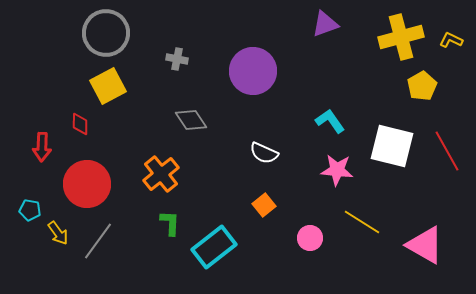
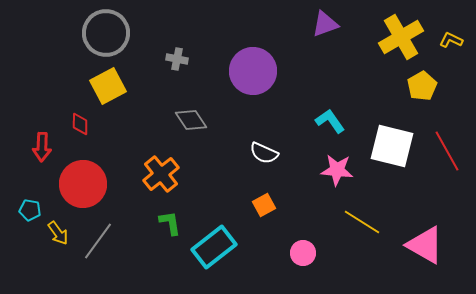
yellow cross: rotated 15 degrees counterclockwise
red circle: moved 4 px left
orange square: rotated 10 degrees clockwise
green L-shape: rotated 12 degrees counterclockwise
pink circle: moved 7 px left, 15 px down
